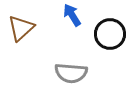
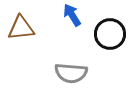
brown triangle: rotated 36 degrees clockwise
